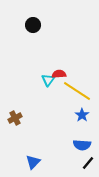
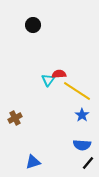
blue triangle: rotated 28 degrees clockwise
